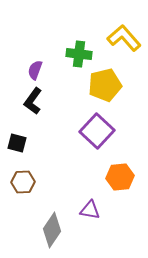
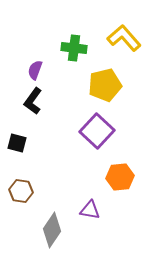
green cross: moved 5 px left, 6 px up
brown hexagon: moved 2 px left, 9 px down; rotated 10 degrees clockwise
